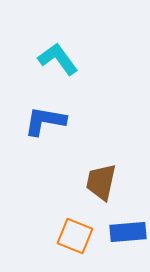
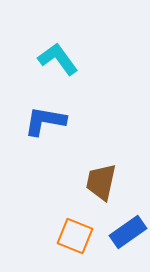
blue rectangle: rotated 30 degrees counterclockwise
